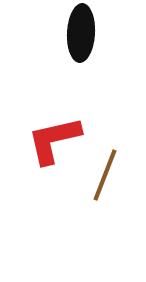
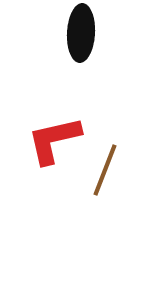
brown line: moved 5 px up
